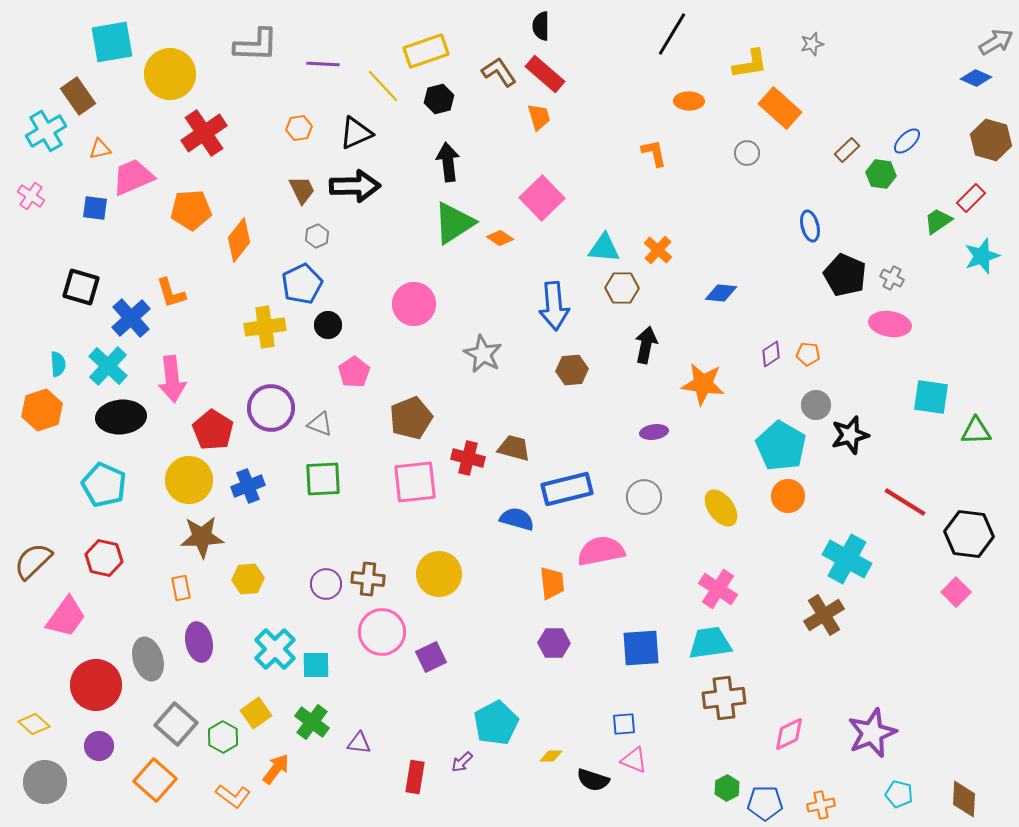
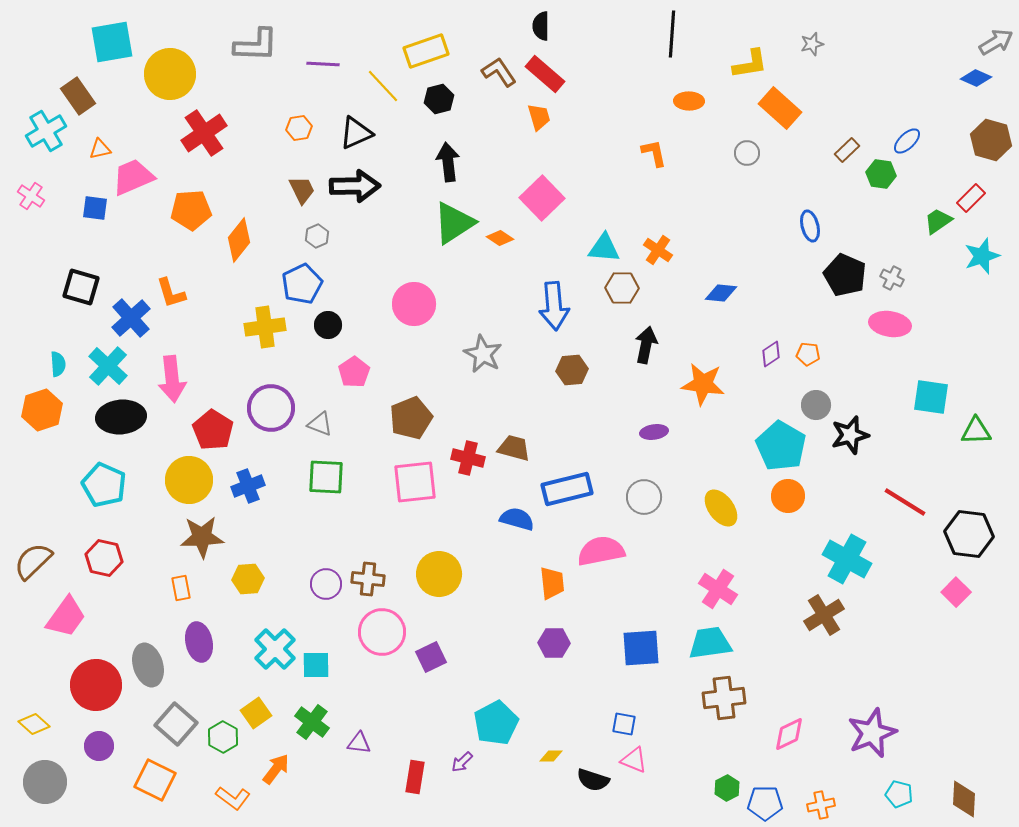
black line at (672, 34): rotated 27 degrees counterclockwise
orange cross at (658, 250): rotated 8 degrees counterclockwise
green square at (323, 479): moved 3 px right, 2 px up; rotated 6 degrees clockwise
gray ellipse at (148, 659): moved 6 px down
blue square at (624, 724): rotated 15 degrees clockwise
orange square at (155, 780): rotated 15 degrees counterclockwise
orange L-shape at (233, 796): moved 2 px down
